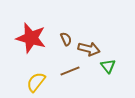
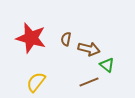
brown semicircle: rotated 144 degrees counterclockwise
green triangle: moved 1 px left, 1 px up; rotated 14 degrees counterclockwise
brown line: moved 19 px right, 11 px down
